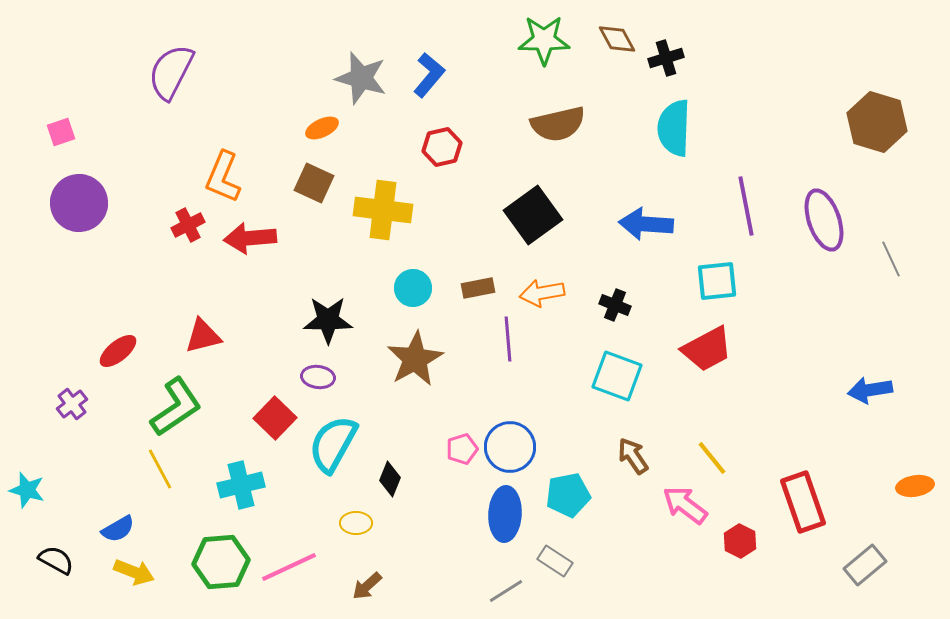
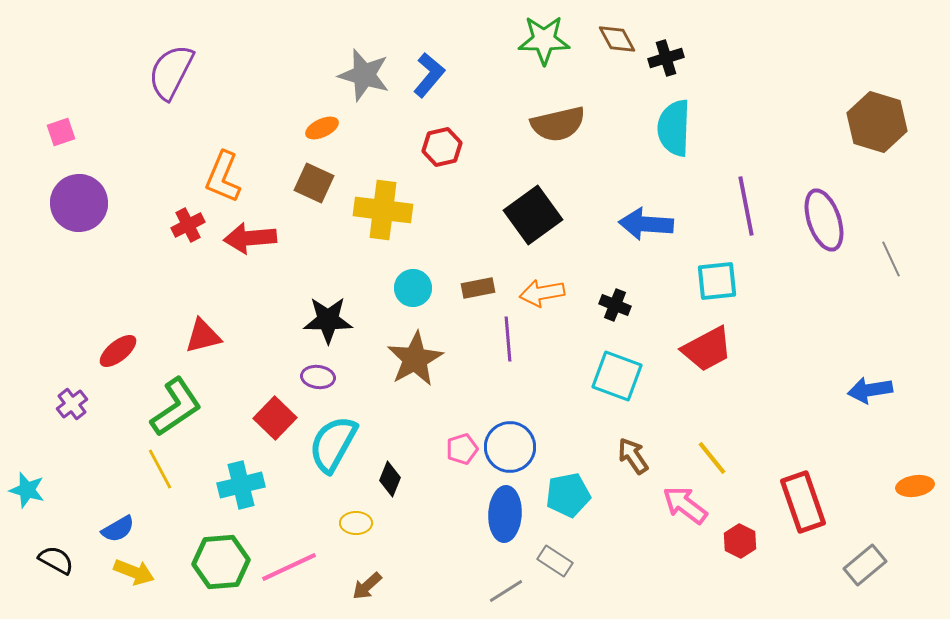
gray star at (361, 78): moved 3 px right, 3 px up
